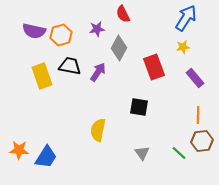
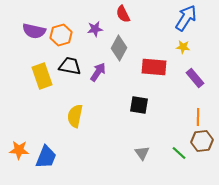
purple star: moved 2 px left
yellow star: rotated 16 degrees clockwise
red rectangle: rotated 65 degrees counterclockwise
black square: moved 2 px up
orange line: moved 2 px down
yellow semicircle: moved 23 px left, 14 px up
blue trapezoid: rotated 10 degrees counterclockwise
